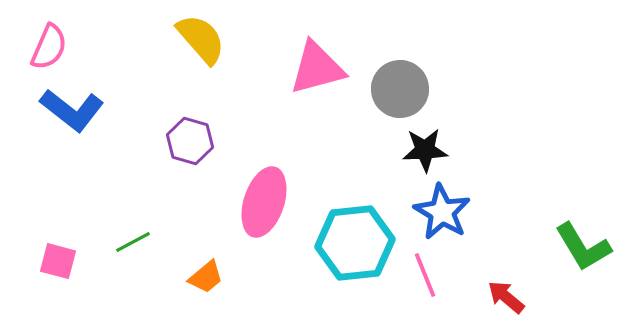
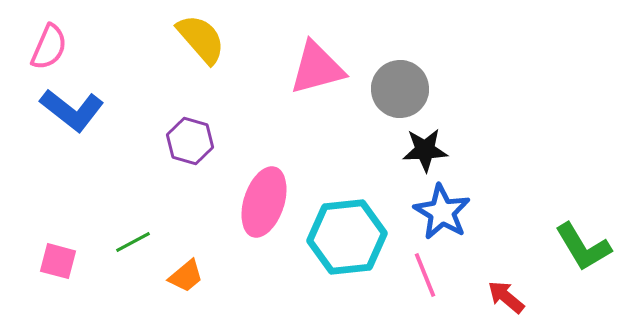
cyan hexagon: moved 8 px left, 6 px up
orange trapezoid: moved 20 px left, 1 px up
